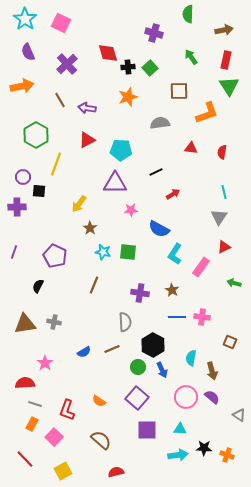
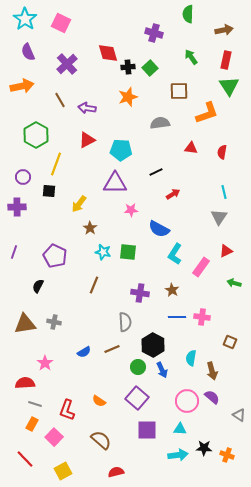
black square at (39, 191): moved 10 px right
red triangle at (224, 247): moved 2 px right, 4 px down
pink circle at (186, 397): moved 1 px right, 4 px down
